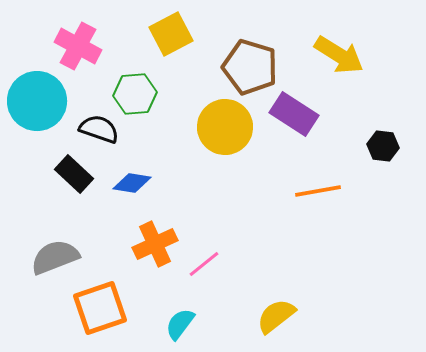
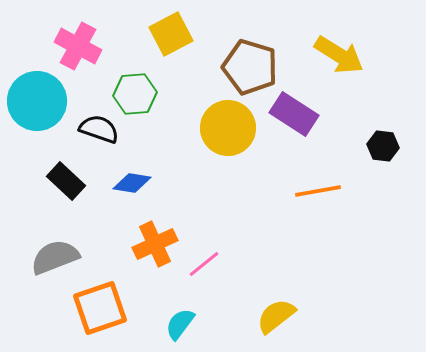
yellow circle: moved 3 px right, 1 px down
black rectangle: moved 8 px left, 7 px down
